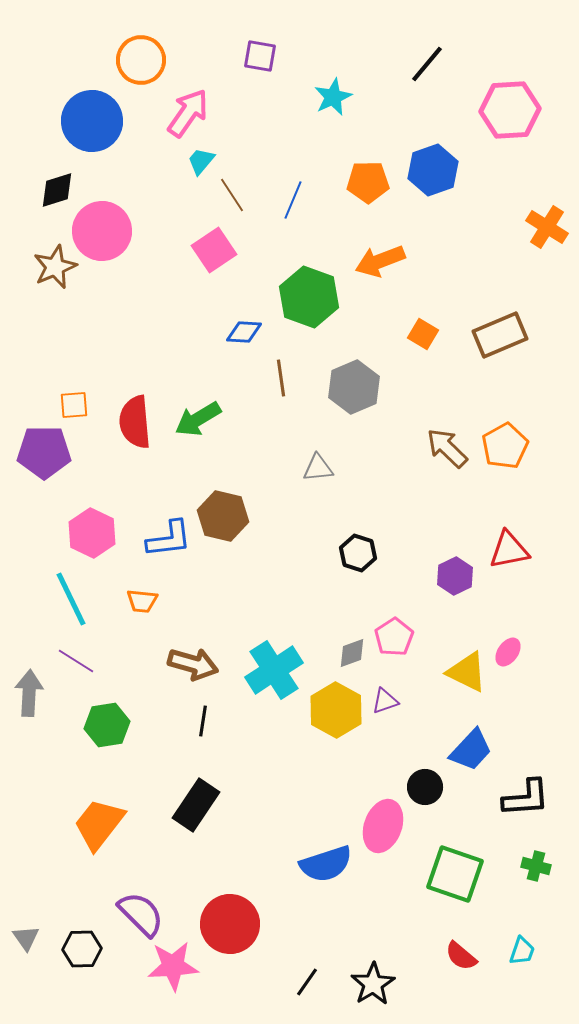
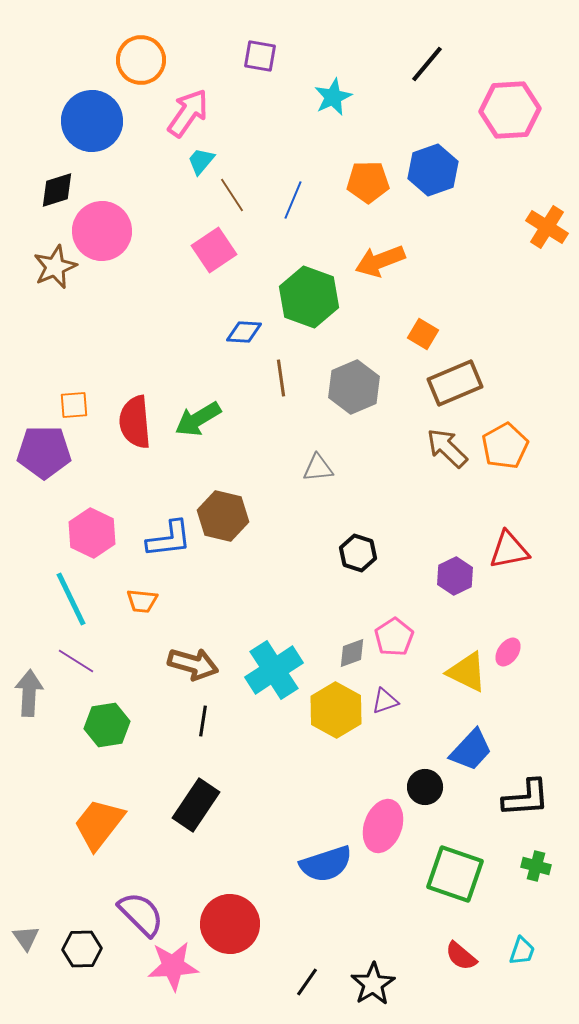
brown rectangle at (500, 335): moved 45 px left, 48 px down
